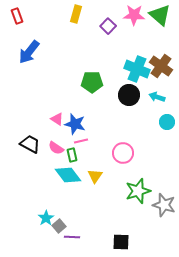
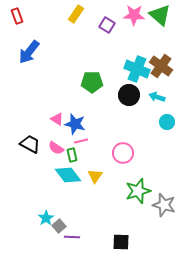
yellow rectangle: rotated 18 degrees clockwise
purple square: moved 1 px left, 1 px up; rotated 14 degrees counterclockwise
